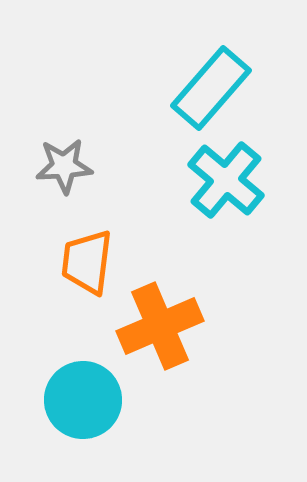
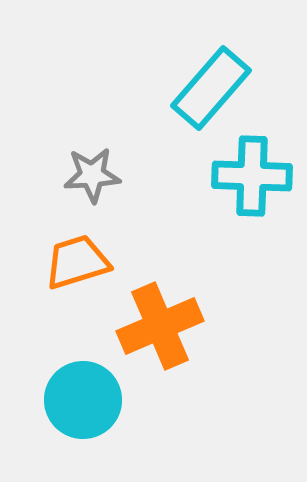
gray star: moved 28 px right, 9 px down
cyan cross: moved 26 px right, 4 px up; rotated 38 degrees counterclockwise
orange trapezoid: moved 10 px left; rotated 66 degrees clockwise
